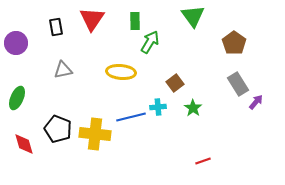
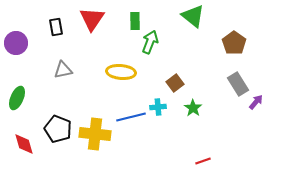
green triangle: rotated 15 degrees counterclockwise
green arrow: rotated 10 degrees counterclockwise
